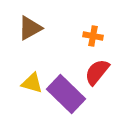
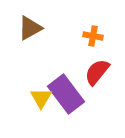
yellow triangle: moved 9 px right, 15 px down; rotated 45 degrees clockwise
purple rectangle: rotated 9 degrees clockwise
